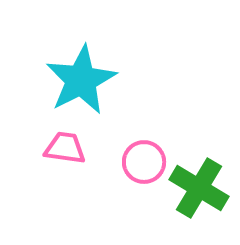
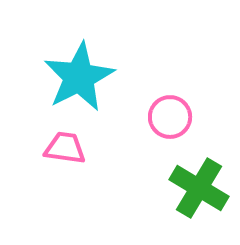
cyan star: moved 2 px left, 3 px up
pink circle: moved 26 px right, 45 px up
